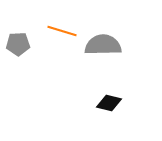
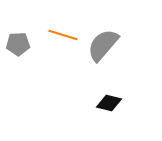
orange line: moved 1 px right, 4 px down
gray semicircle: rotated 48 degrees counterclockwise
